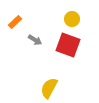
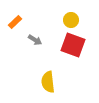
yellow circle: moved 1 px left, 1 px down
red square: moved 5 px right
yellow semicircle: moved 1 px left, 6 px up; rotated 35 degrees counterclockwise
